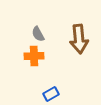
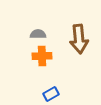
gray semicircle: rotated 119 degrees clockwise
orange cross: moved 8 px right
